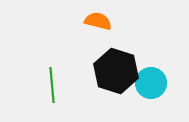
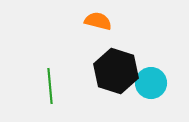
green line: moved 2 px left, 1 px down
